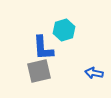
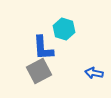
cyan hexagon: moved 1 px up; rotated 25 degrees counterclockwise
gray square: rotated 15 degrees counterclockwise
